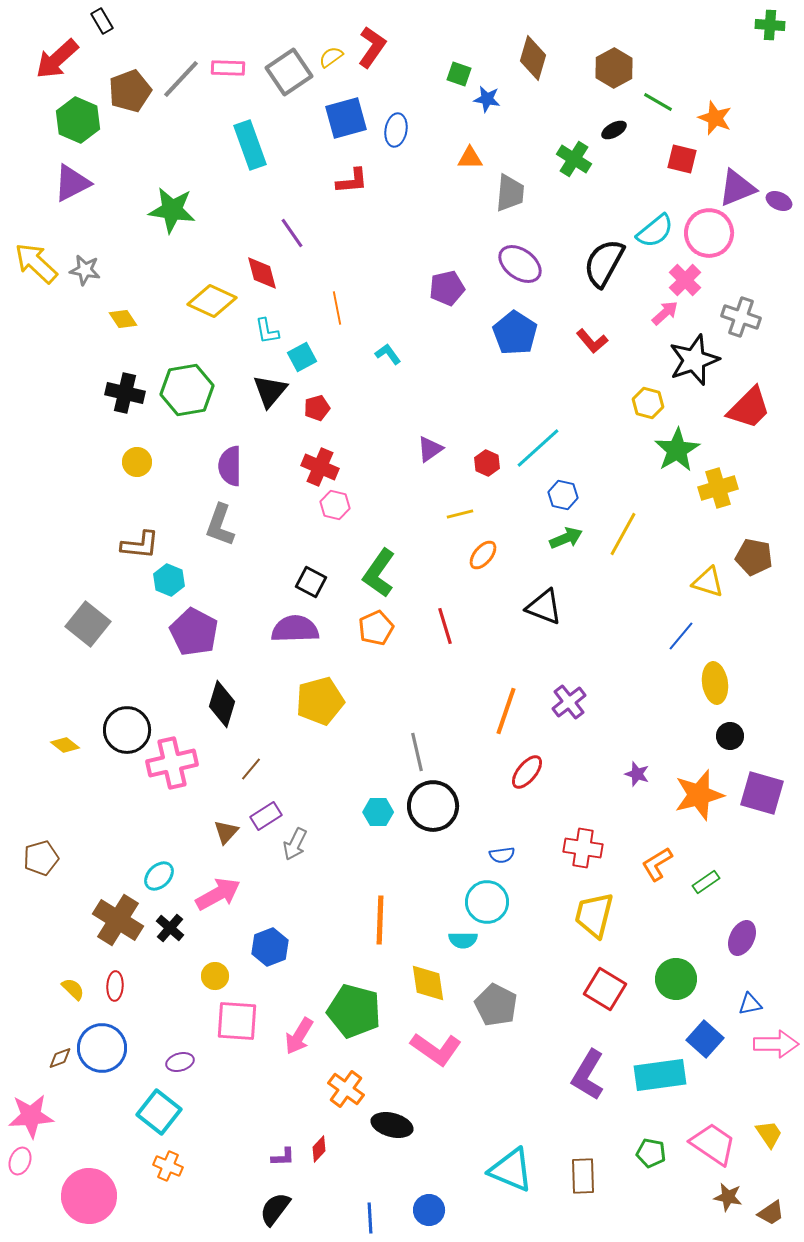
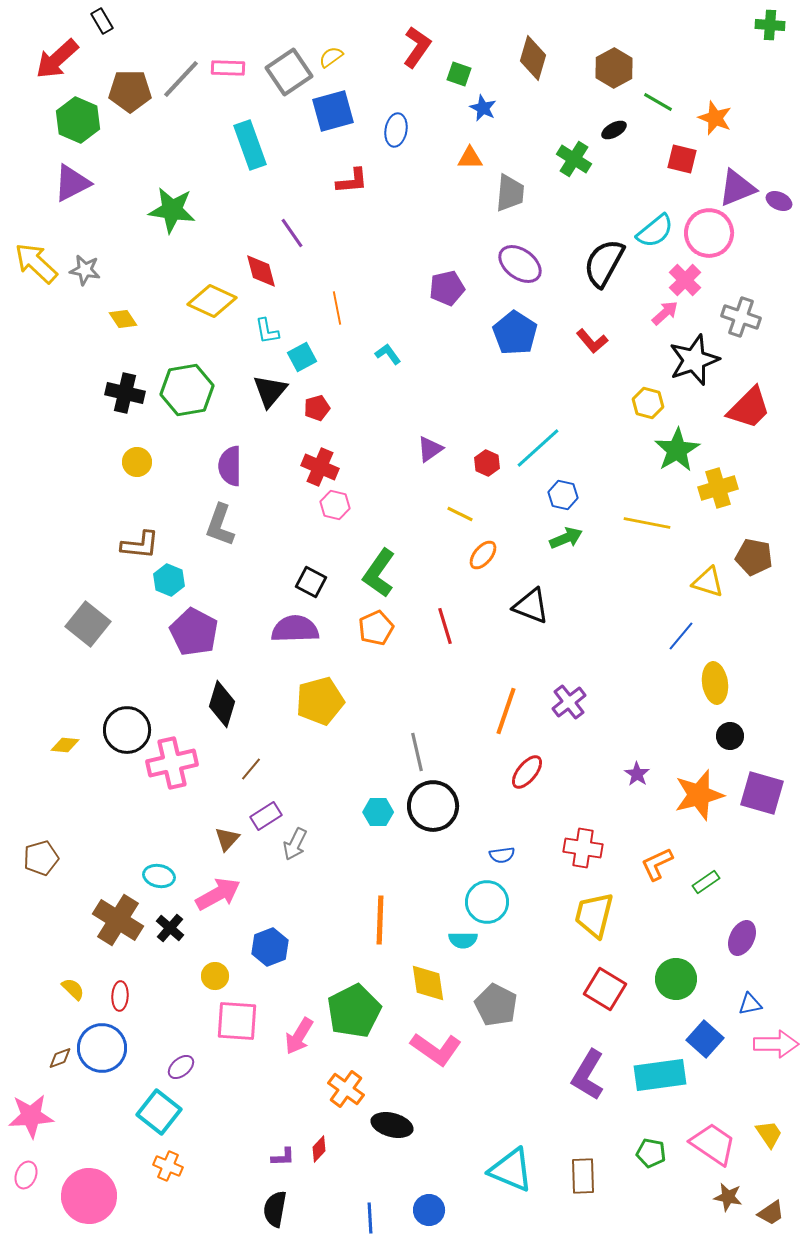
red L-shape at (372, 47): moved 45 px right
brown pentagon at (130, 91): rotated 21 degrees clockwise
blue star at (487, 99): moved 4 px left, 9 px down; rotated 16 degrees clockwise
blue square at (346, 118): moved 13 px left, 7 px up
red diamond at (262, 273): moved 1 px left, 2 px up
yellow line at (460, 514): rotated 40 degrees clockwise
yellow line at (623, 534): moved 24 px right, 11 px up; rotated 72 degrees clockwise
black triangle at (544, 607): moved 13 px left, 1 px up
yellow diamond at (65, 745): rotated 32 degrees counterclockwise
purple star at (637, 774): rotated 15 degrees clockwise
brown triangle at (226, 832): moved 1 px right, 7 px down
orange L-shape at (657, 864): rotated 6 degrees clockwise
cyan ellipse at (159, 876): rotated 56 degrees clockwise
red ellipse at (115, 986): moved 5 px right, 10 px down
green pentagon at (354, 1011): rotated 30 degrees clockwise
purple ellipse at (180, 1062): moved 1 px right, 5 px down; rotated 24 degrees counterclockwise
pink ellipse at (20, 1161): moved 6 px right, 14 px down
black semicircle at (275, 1209): rotated 27 degrees counterclockwise
